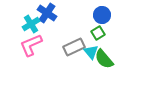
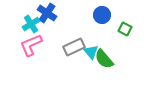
green square: moved 27 px right, 4 px up; rotated 32 degrees counterclockwise
